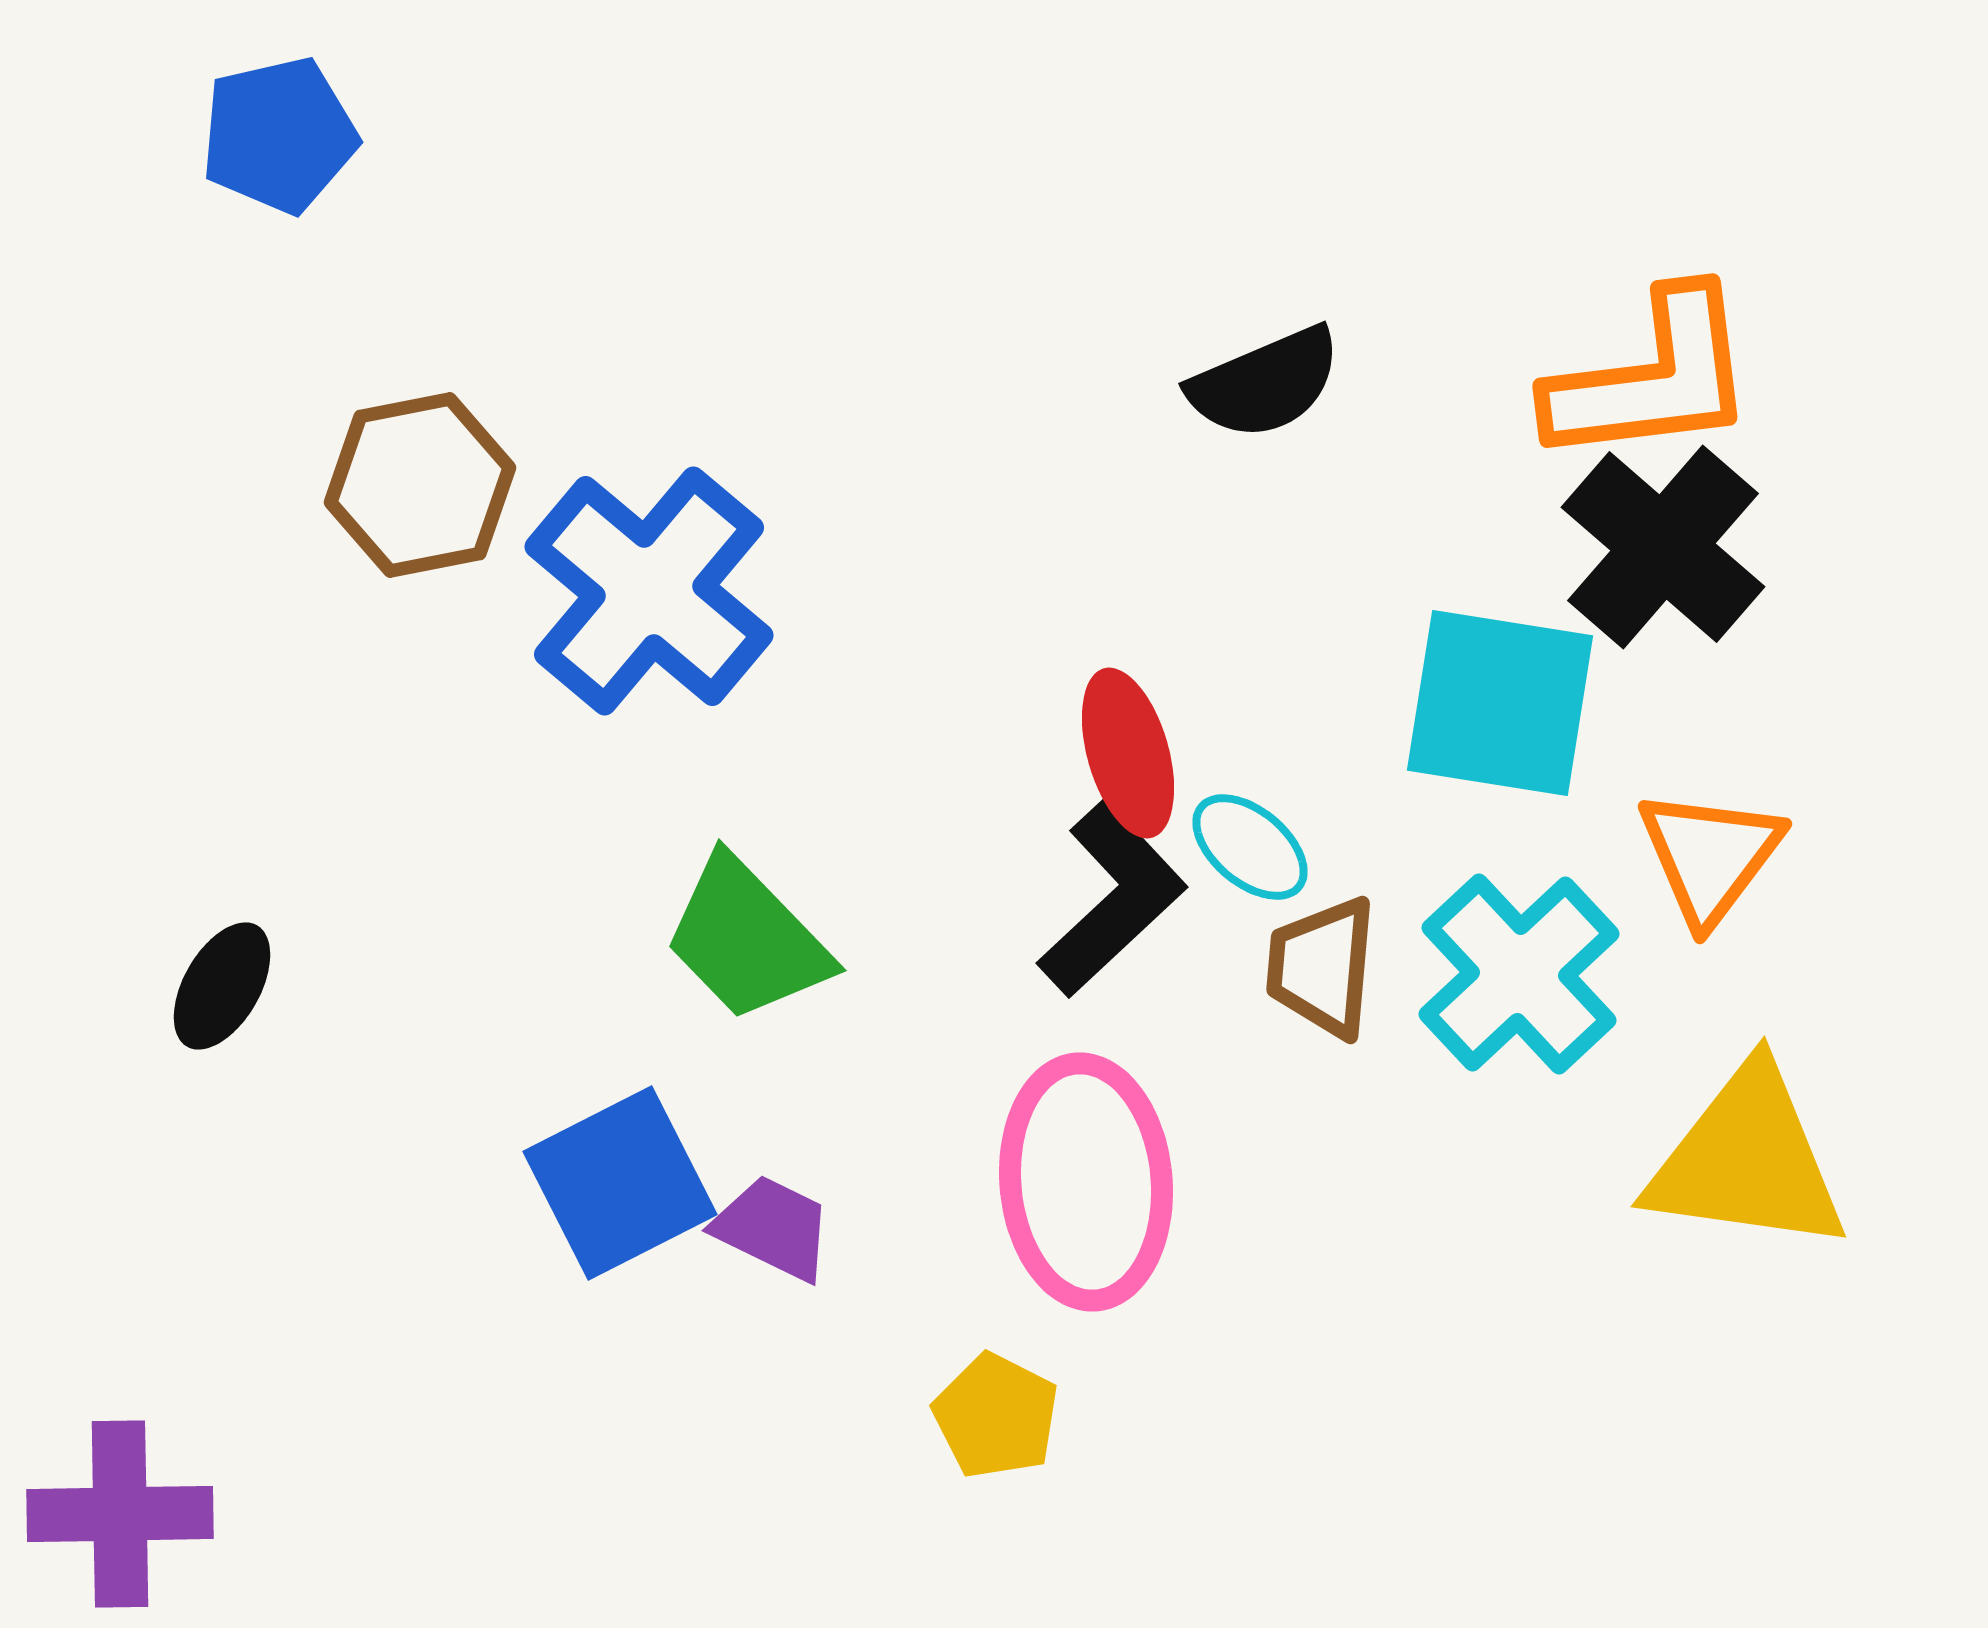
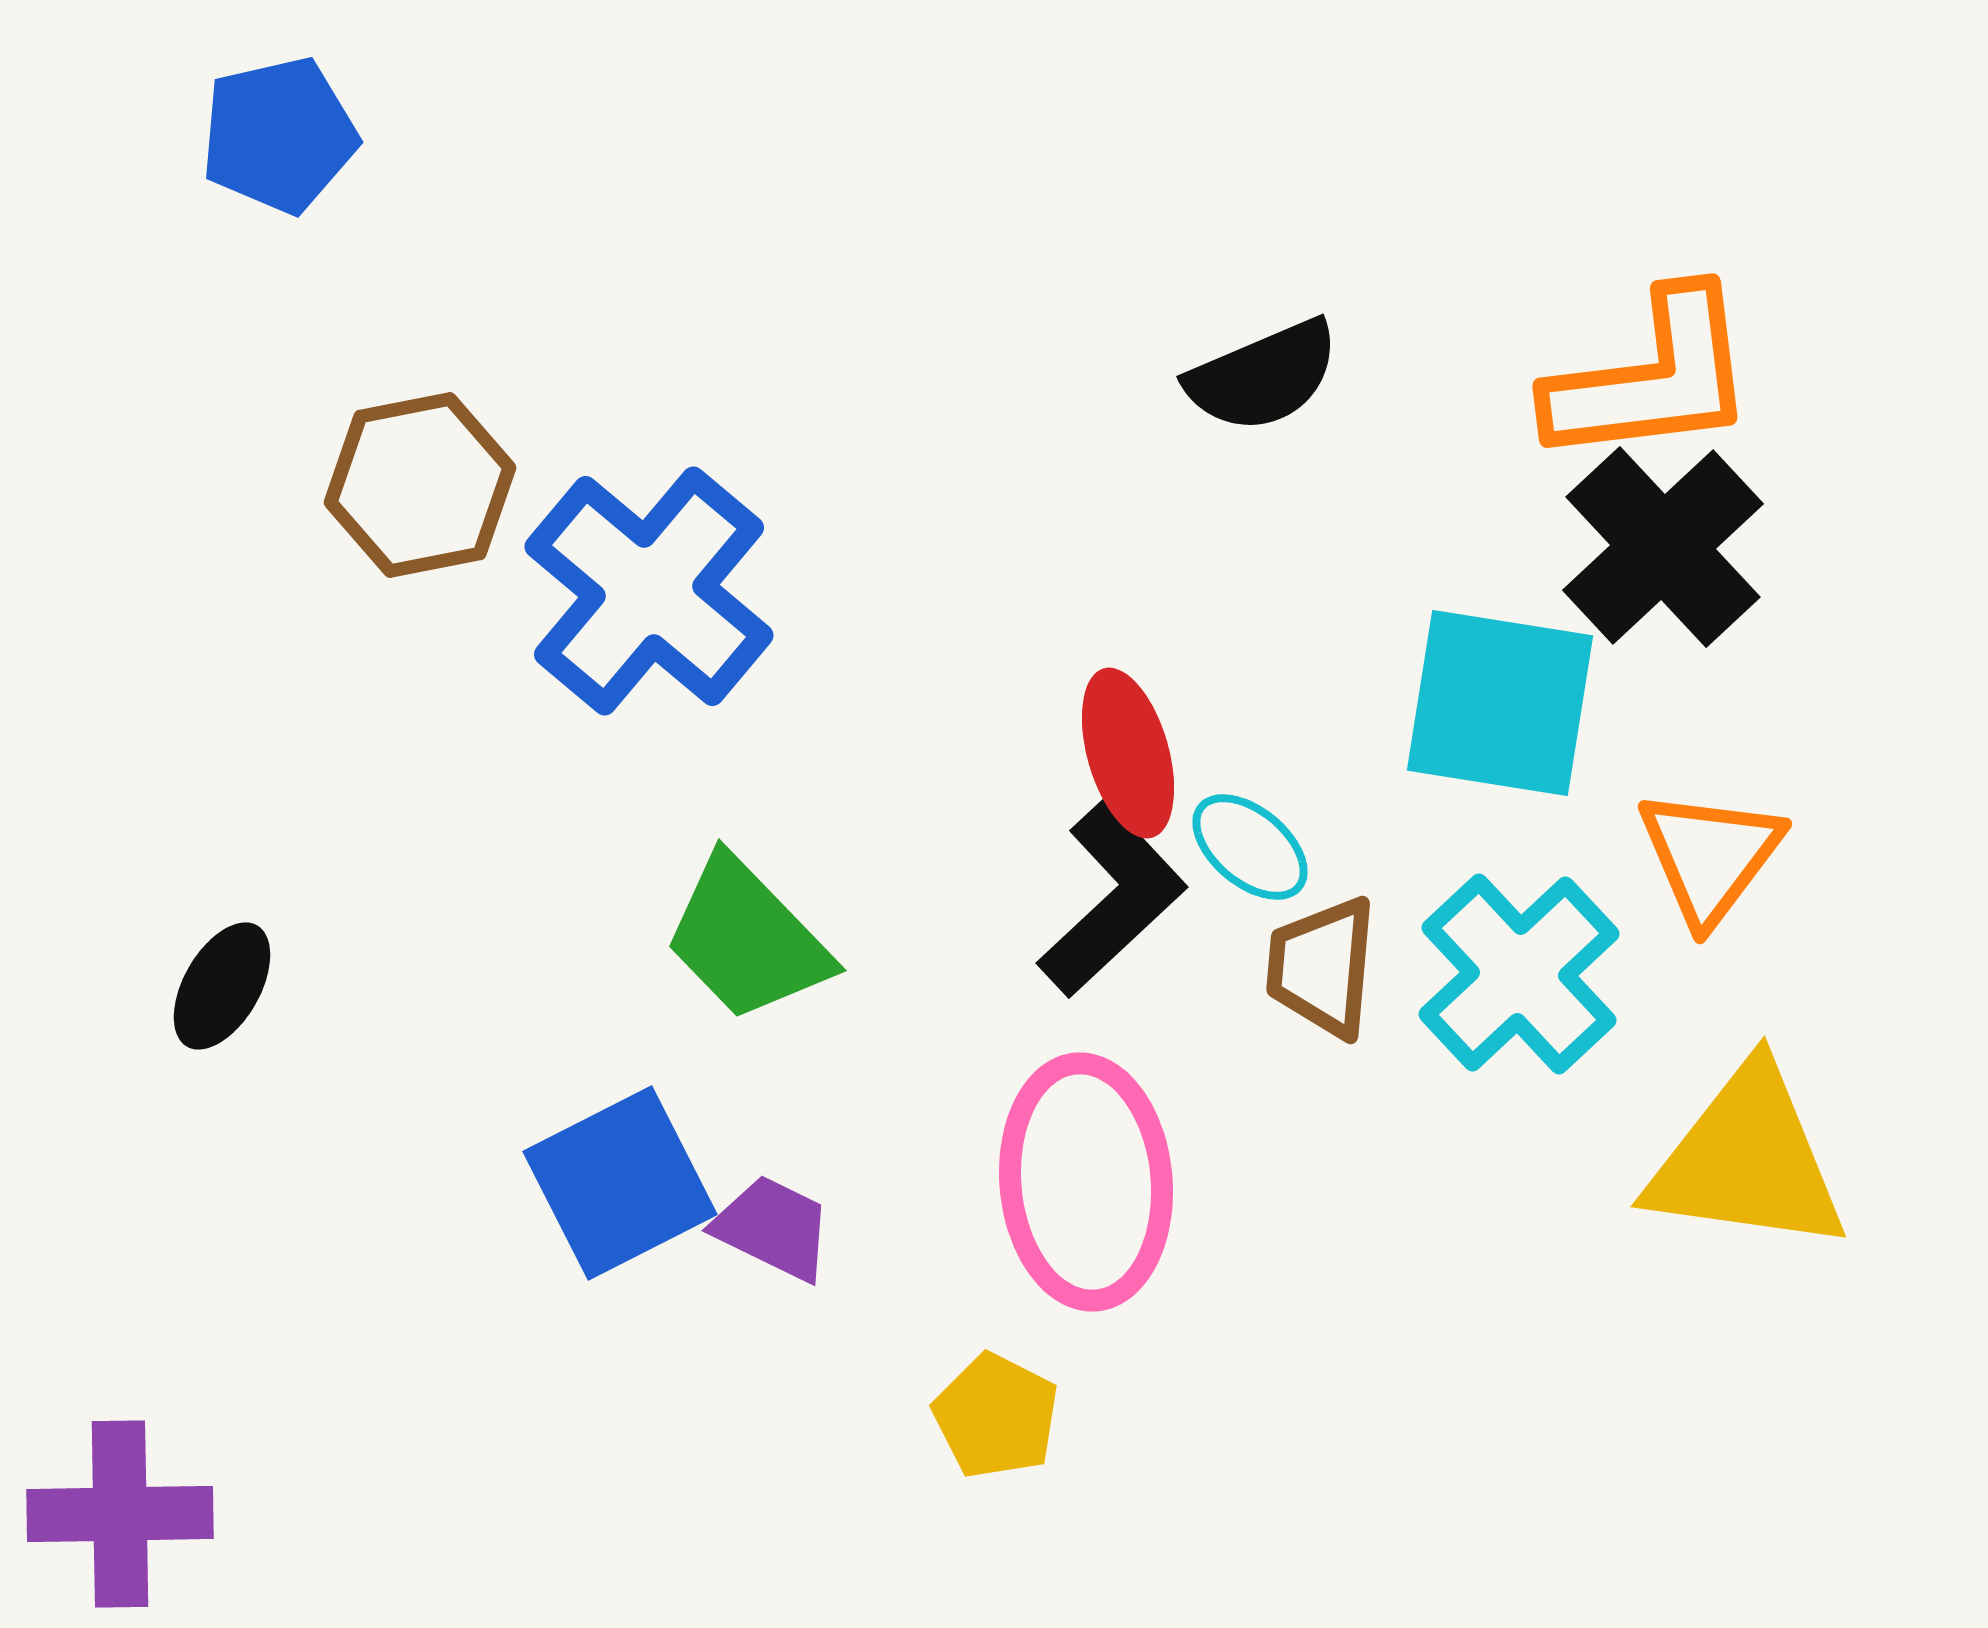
black semicircle: moved 2 px left, 7 px up
black cross: rotated 6 degrees clockwise
